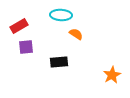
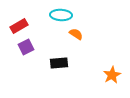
purple square: rotated 21 degrees counterclockwise
black rectangle: moved 1 px down
